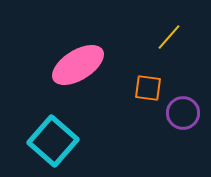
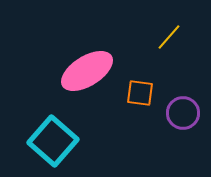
pink ellipse: moved 9 px right, 6 px down
orange square: moved 8 px left, 5 px down
